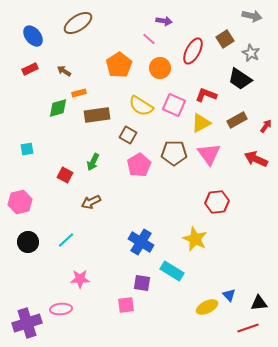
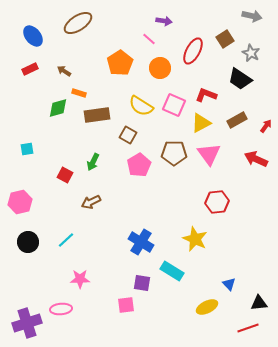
orange pentagon at (119, 65): moved 1 px right, 2 px up
orange rectangle at (79, 93): rotated 32 degrees clockwise
blue triangle at (229, 295): moved 11 px up
